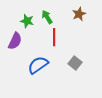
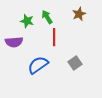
purple semicircle: moved 1 px left, 1 px down; rotated 60 degrees clockwise
gray square: rotated 16 degrees clockwise
